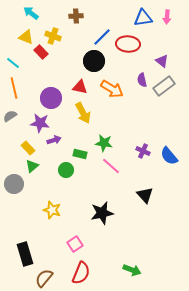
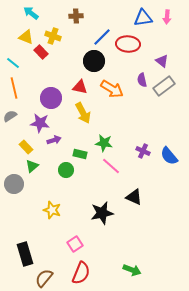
yellow rectangle: moved 2 px left, 1 px up
black triangle: moved 11 px left, 2 px down; rotated 24 degrees counterclockwise
